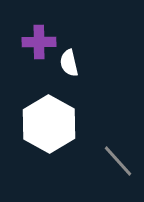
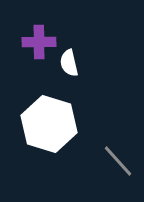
white hexagon: rotated 12 degrees counterclockwise
